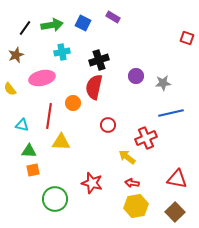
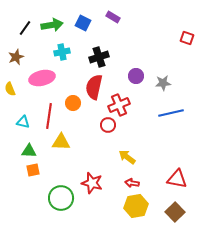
brown star: moved 2 px down
black cross: moved 3 px up
yellow semicircle: rotated 16 degrees clockwise
cyan triangle: moved 1 px right, 3 px up
red cross: moved 27 px left, 33 px up
green circle: moved 6 px right, 1 px up
